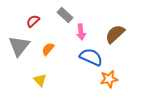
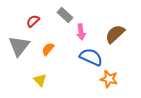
orange star: rotated 24 degrees clockwise
